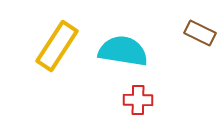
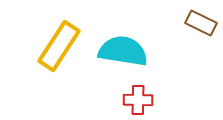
brown rectangle: moved 1 px right, 10 px up
yellow rectangle: moved 2 px right
